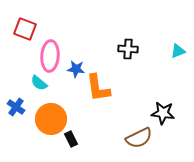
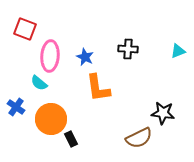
blue star: moved 9 px right, 12 px up; rotated 18 degrees clockwise
